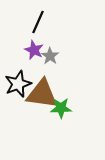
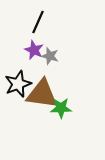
gray star: rotated 18 degrees counterclockwise
